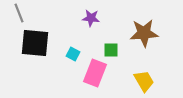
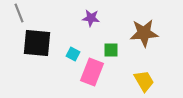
black square: moved 2 px right
pink rectangle: moved 3 px left, 1 px up
